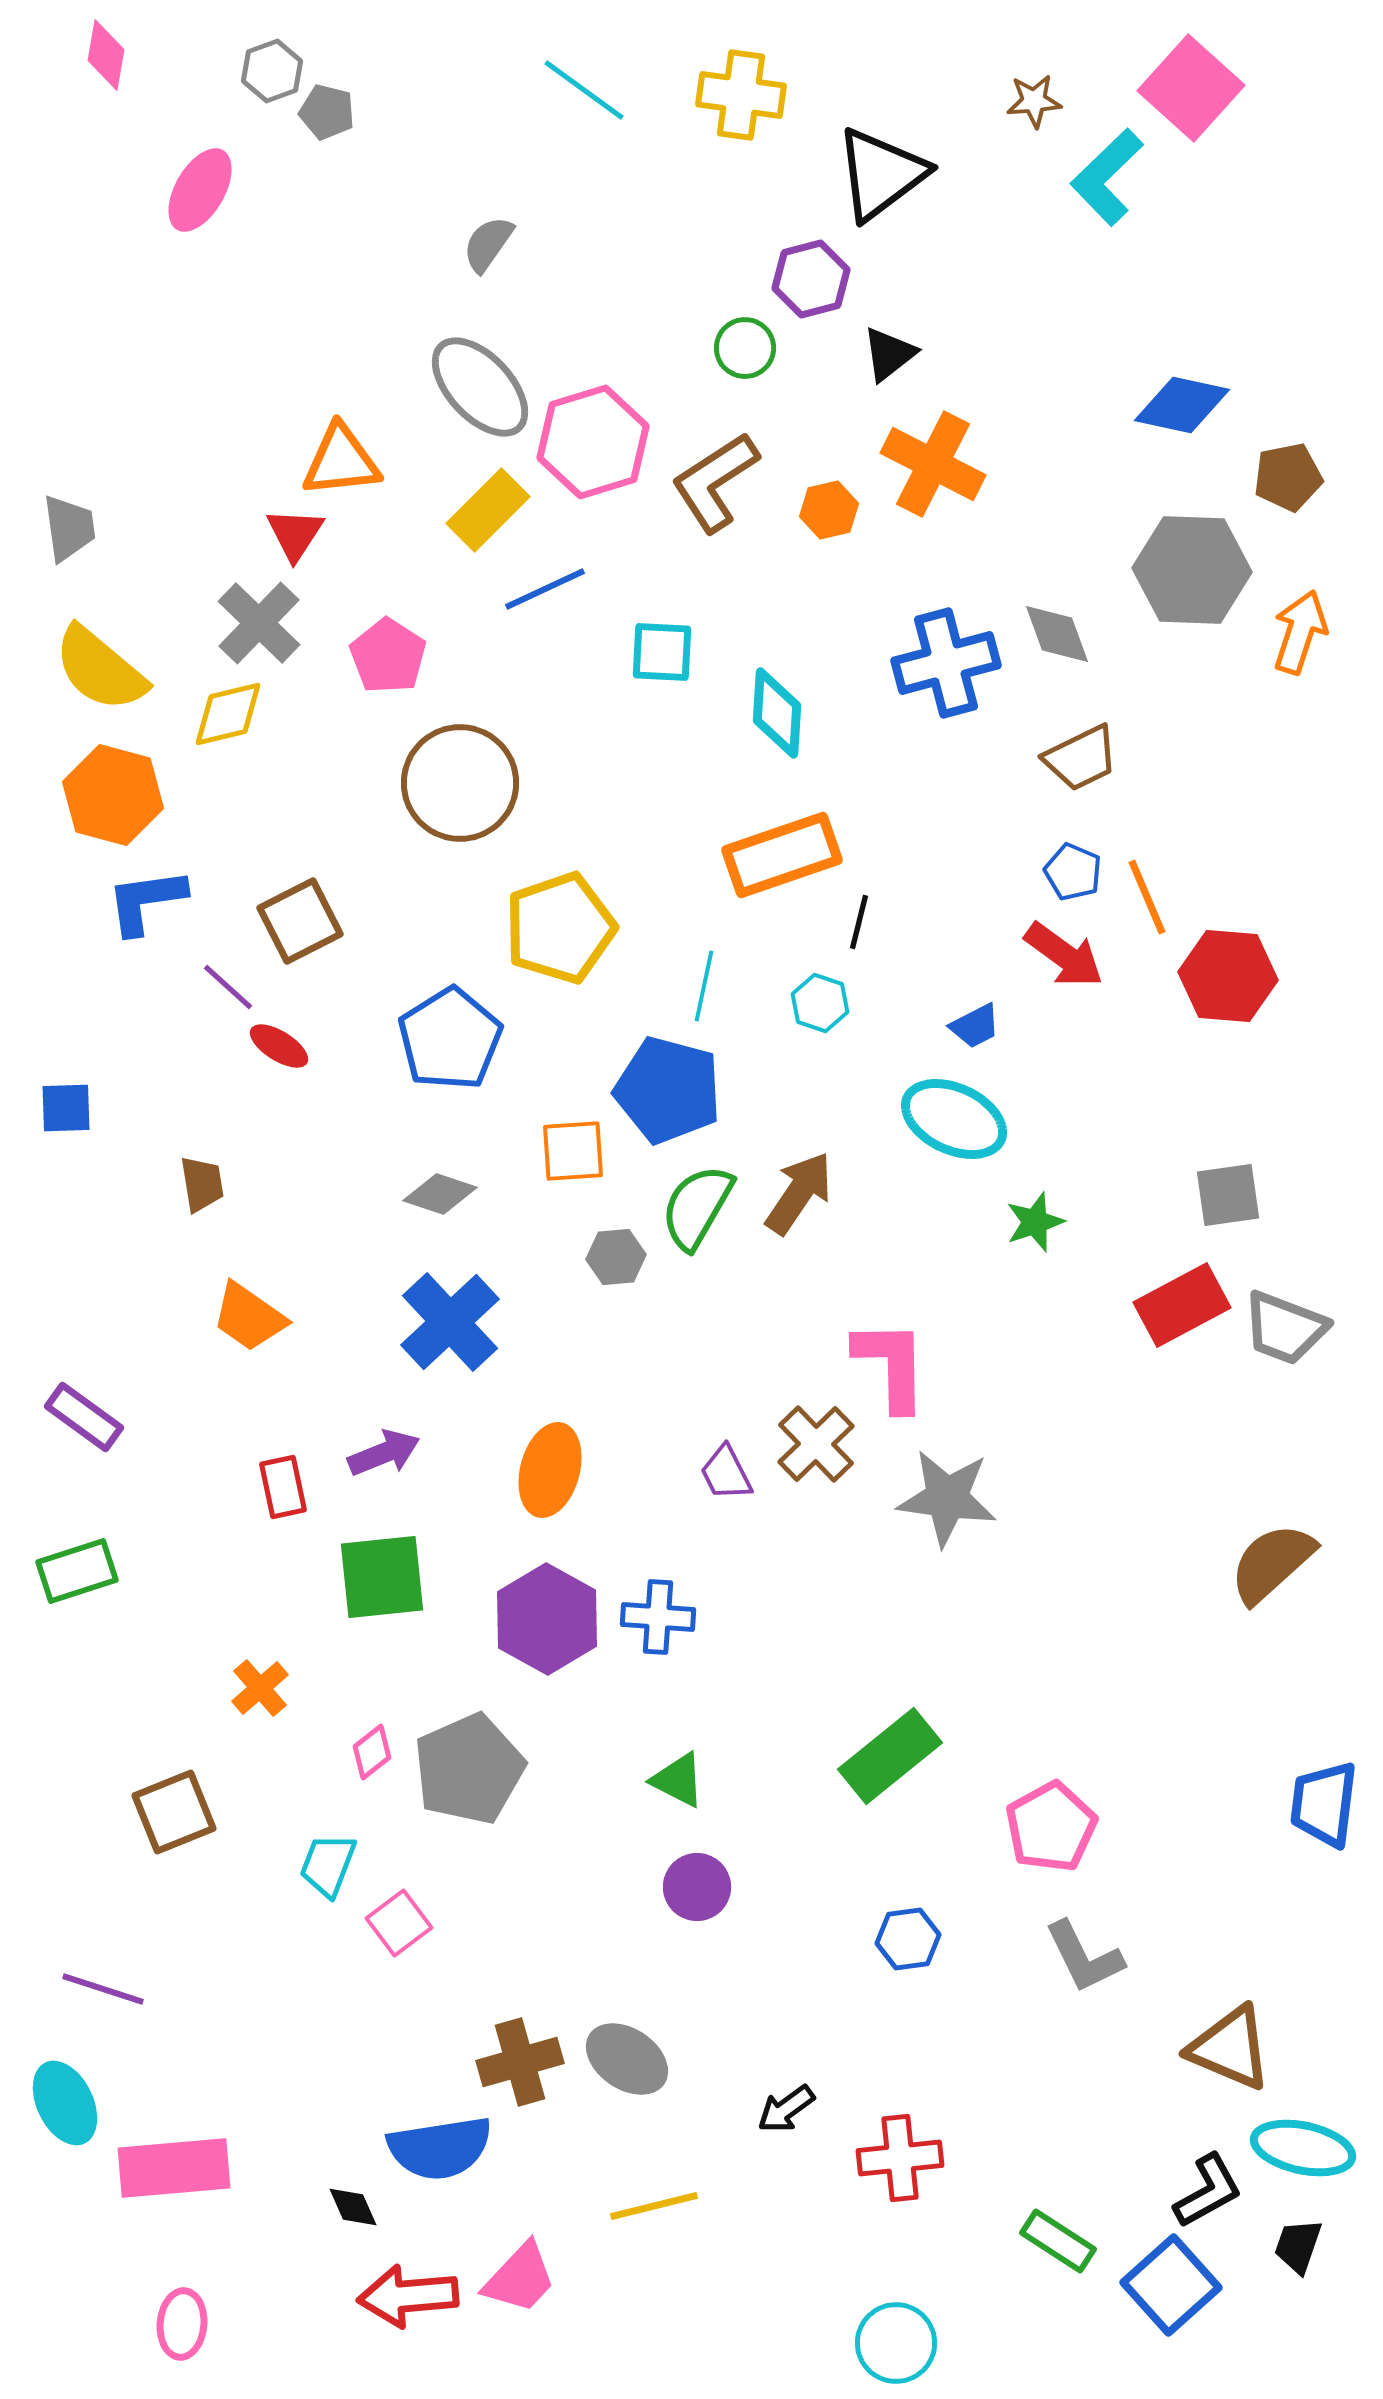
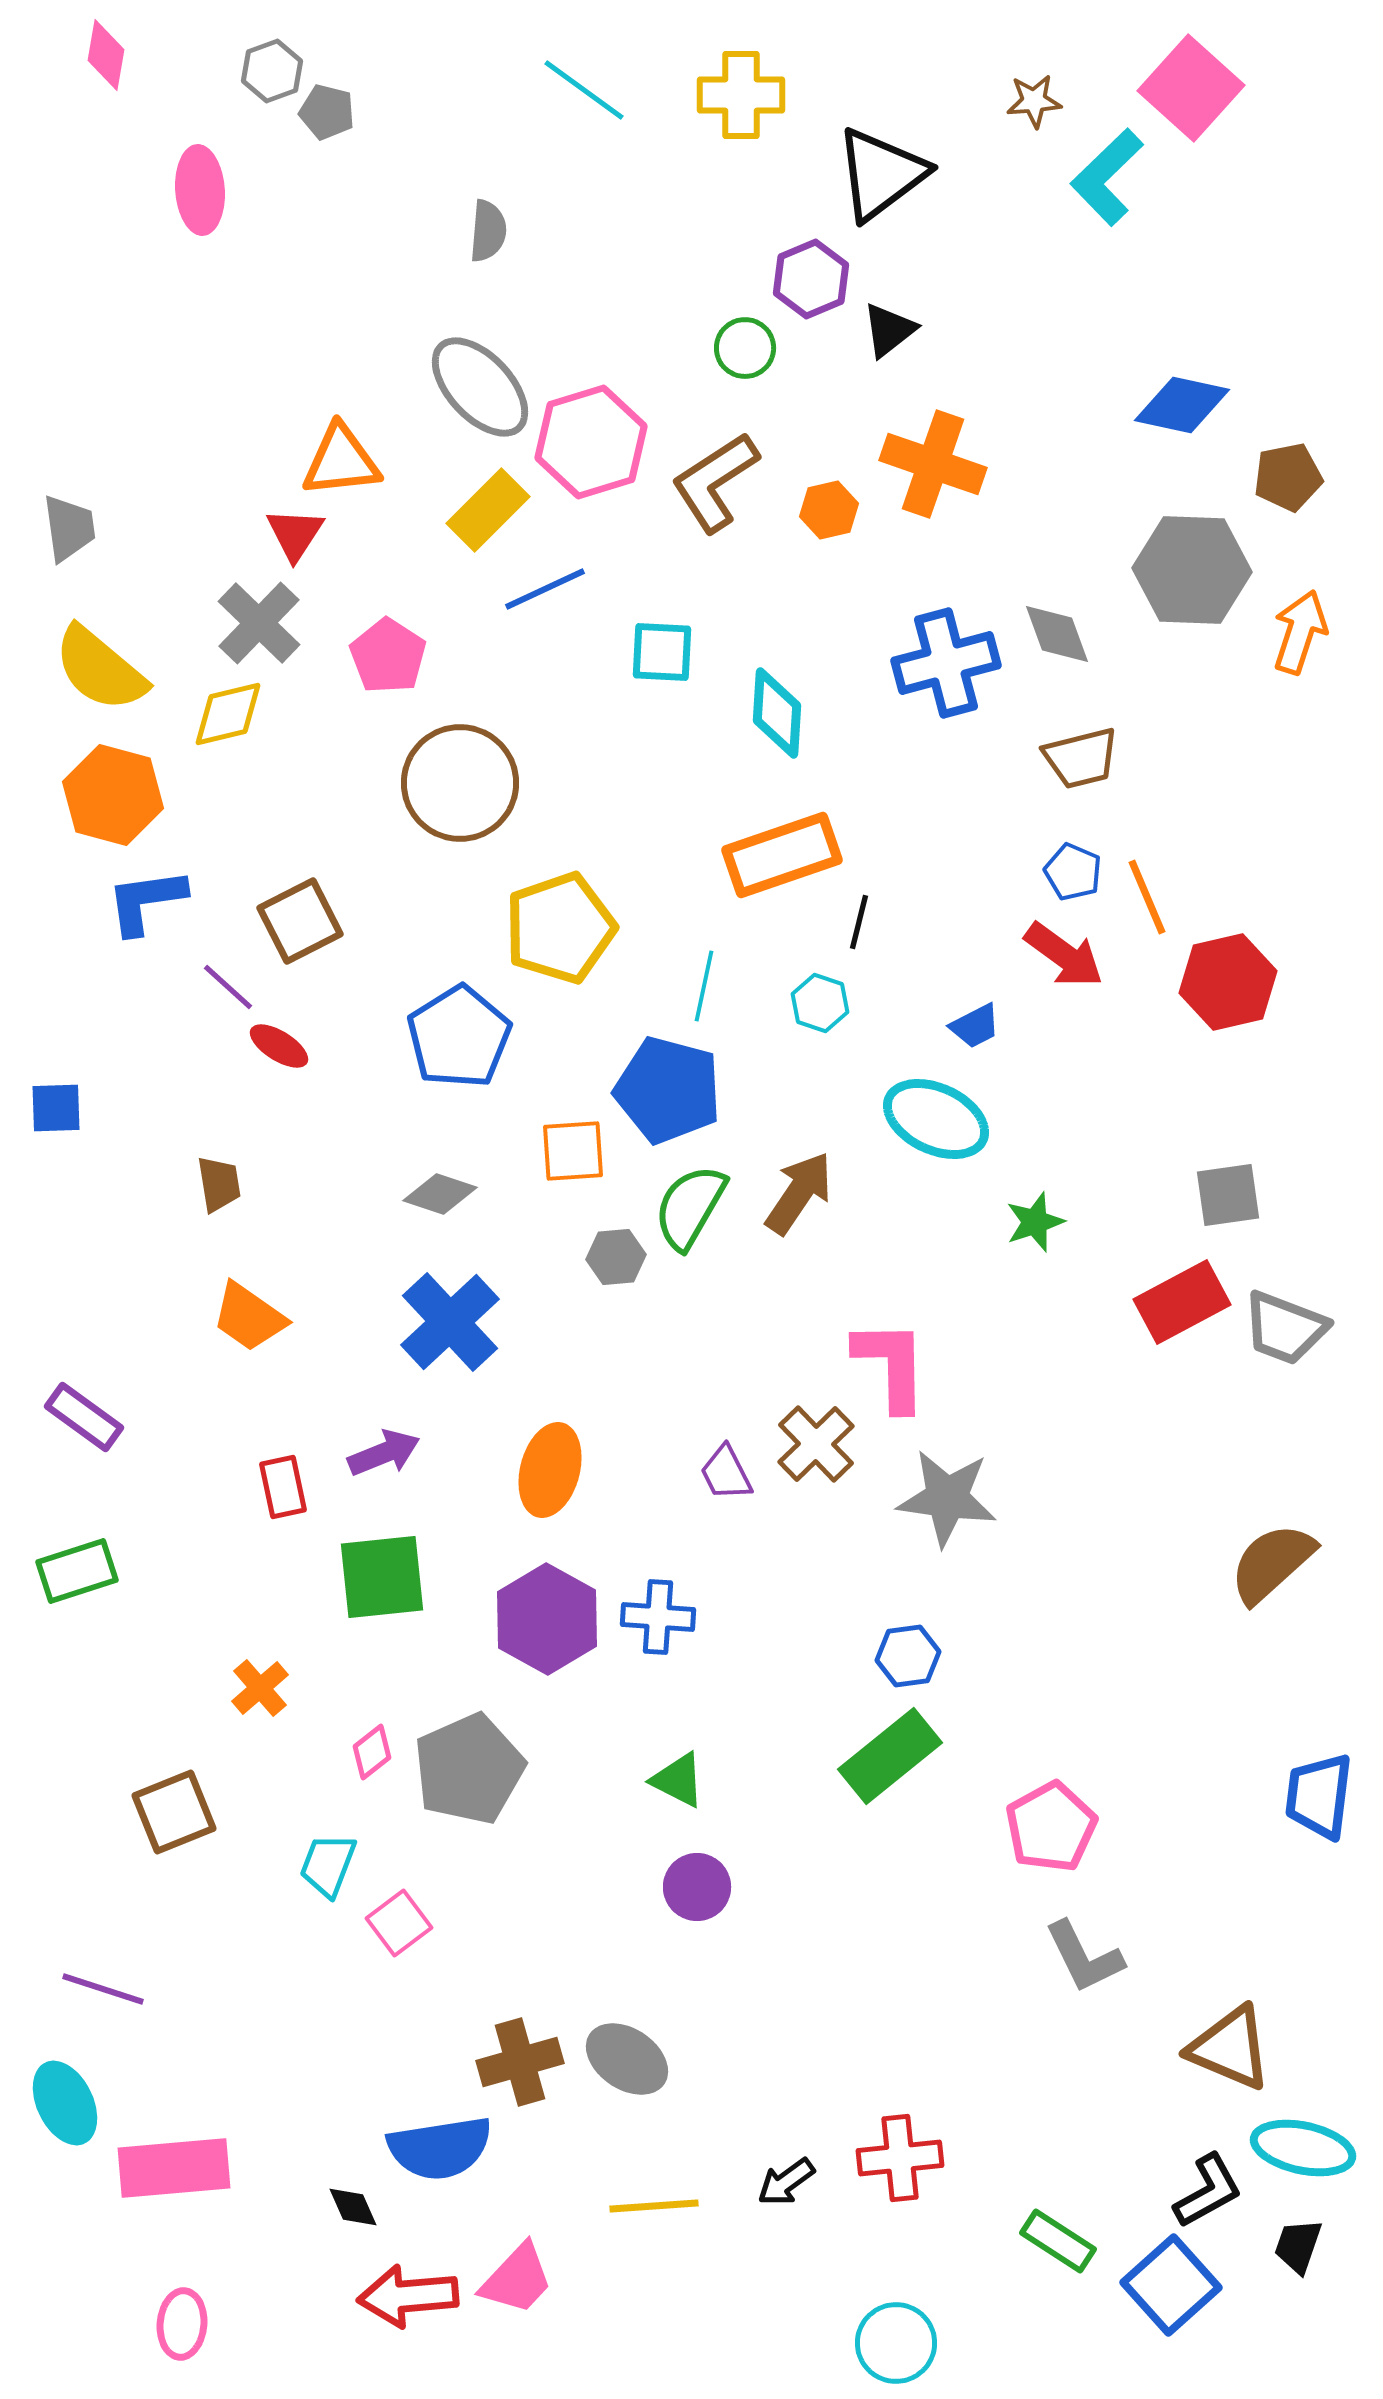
yellow cross at (741, 95): rotated 8 degrees counterclockwise
pink ellipse at (200, 190): rotated 34 degrees counterclockwise
gray semicircle at (488, 244): moved 13 px up; rotated 150 degrees clockwise
purple hexagon at (811, 279): rotated 8 degrees counterclockwise
black triangle at (889, 354): moved 24 px up
pink hexagon at (593, 442): moved 2 px left
orange cross at (933, 464): rotated 8 degrees counterclockwise
brown trapezoid at (1081, 758): rotated 12 degrees clockwise
red hexagon at (1228, 976): moved 6 px down; rotated 18 degrees counterclockwise
blue pentagon at (450, 1039): moved 9 px right, 2 px up
blue square at (66, 1108): moved 10 px left
cyan ellipse at (954, 1119): moved 18 px left
brown trapezoid at (202, 1184): moved 17 px right
green semicircle at (697, 1207): moved 7 px left
red rectangle at (1182, 1305): moved 3 px up
blue trapezoid at (1324, 1804): moved 5 px left, 8 px up
blue hexagon at (908, 1939): moved 283 px up
black arrow at (786, 2109): moved 73 px down
yellow line at (654, 2206): rotated 10 degrees clockwise
pink trapezoid at (520, 2278): moved 3 px left, 1 px down
